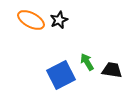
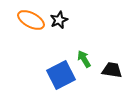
green arrow: moved 3 px left, 3 px up
